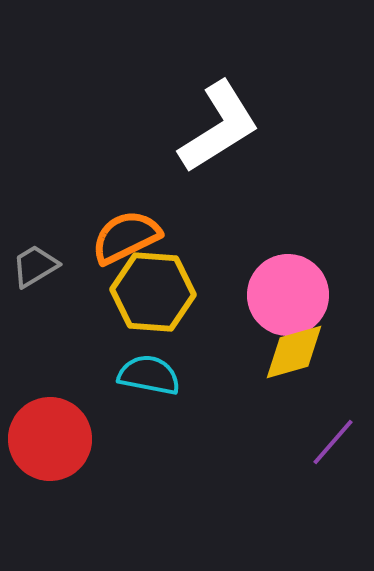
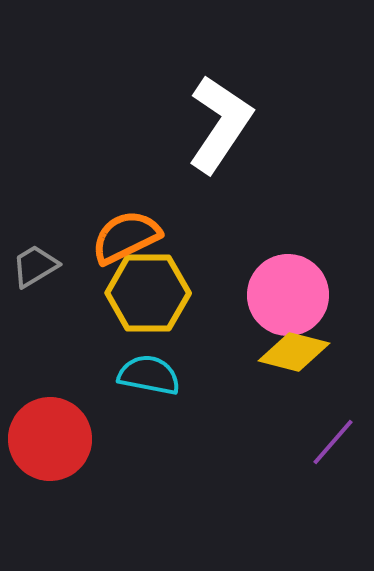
white L-shape: moved 1 px right, 3 px up; rotated 24 degrees counterclockwise
yellow hexagon: moved 5 px left, 1 px down; rotated 4 degrees counterclockwise
yellow diamond: rotated 30 degrees clockwise
